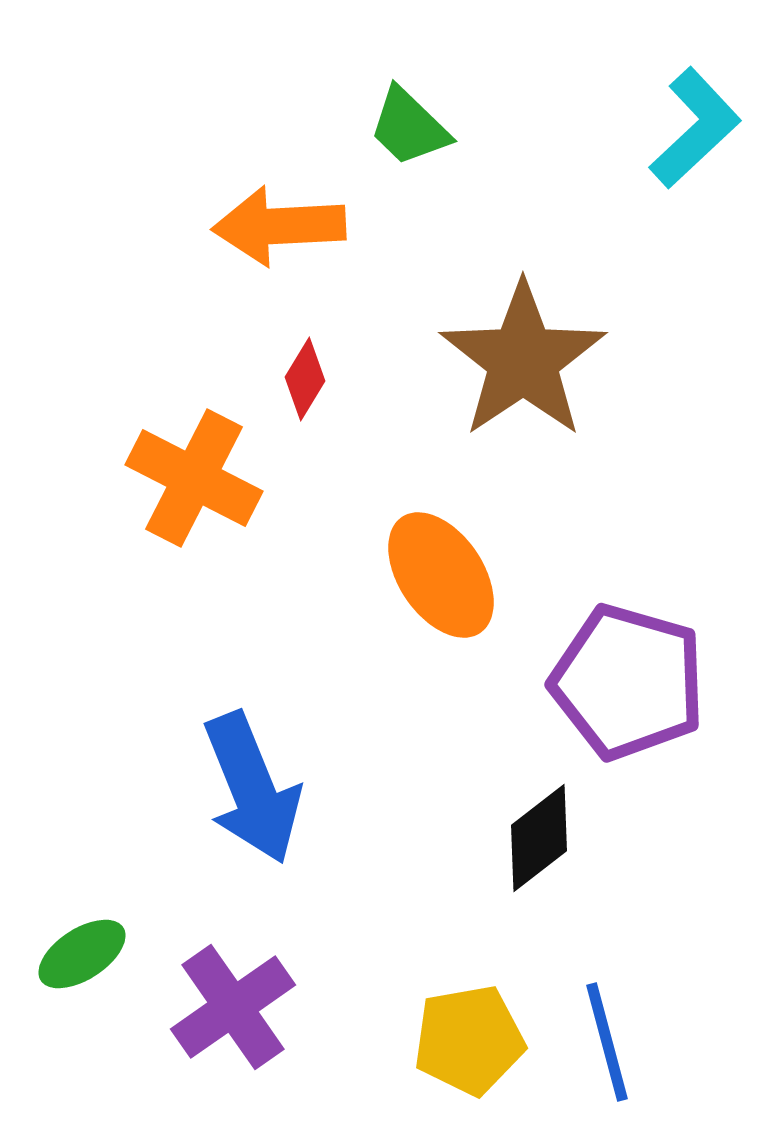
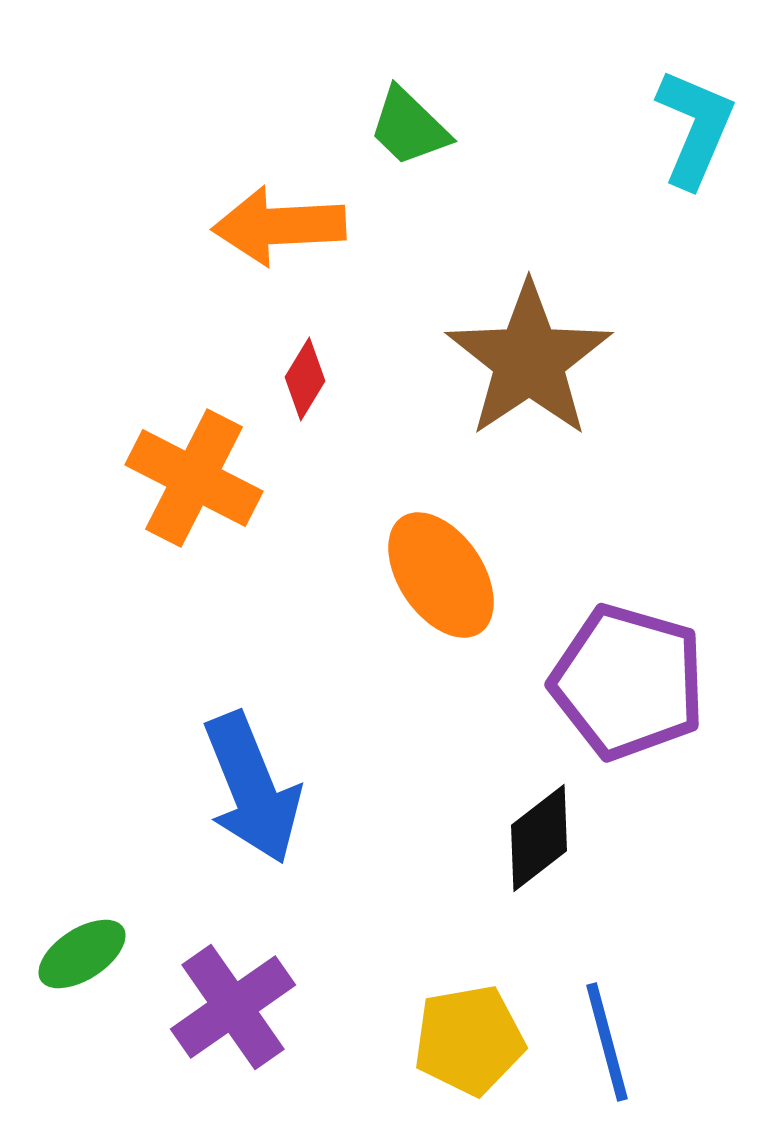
cyan L-shape: rotated 24 degrees counterclockwise
brown star: moved 6 px right
